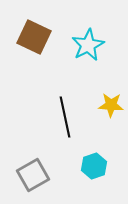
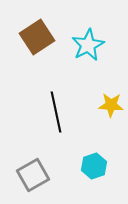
brown square: moved 3 px right; rotated 32 degrees clockwise
black line: moved 9 px left, 5 px up
